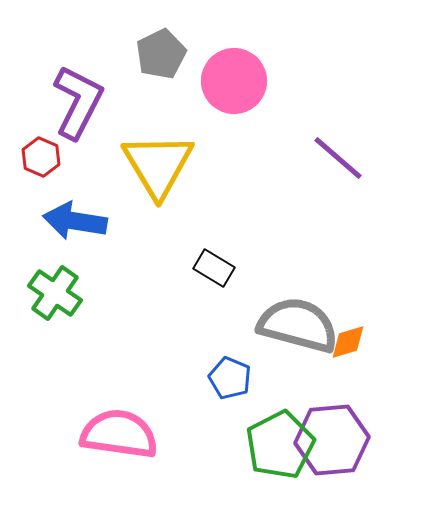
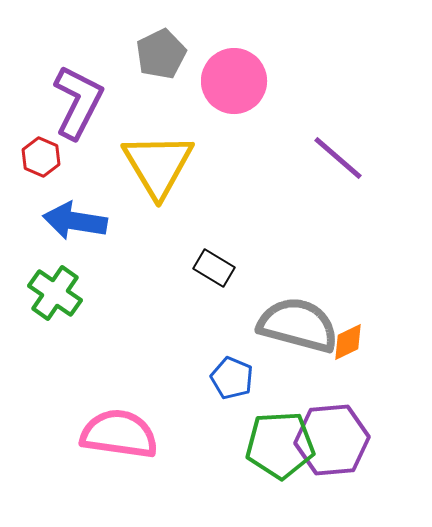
orange diamond: rotated 9 degrees counterclockwise
blue pentagon: moved 2 px right
green pentagon: rotated 24 degrees clockwise
